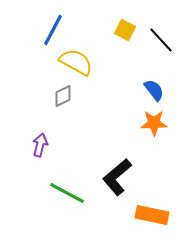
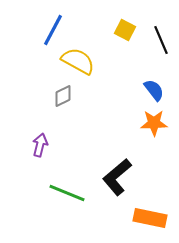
black line: rotated 20 degrees clockwise
yellow semicircle: moved 2 px right, 1 px up
green line: rotated 6 degrees counterclockwise
orange rectangle: moved 2 px left, 3 px down
